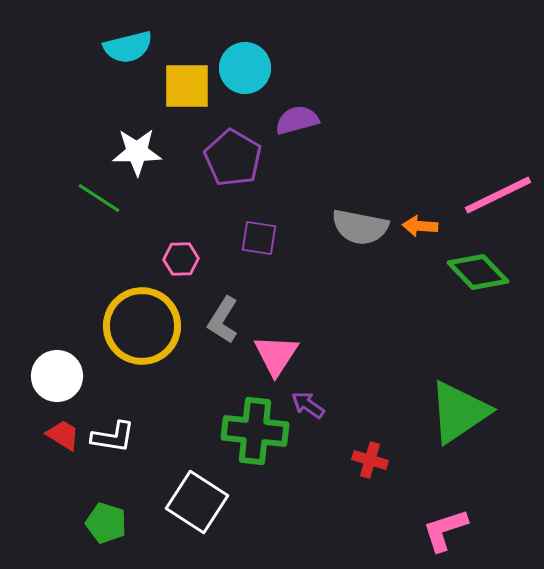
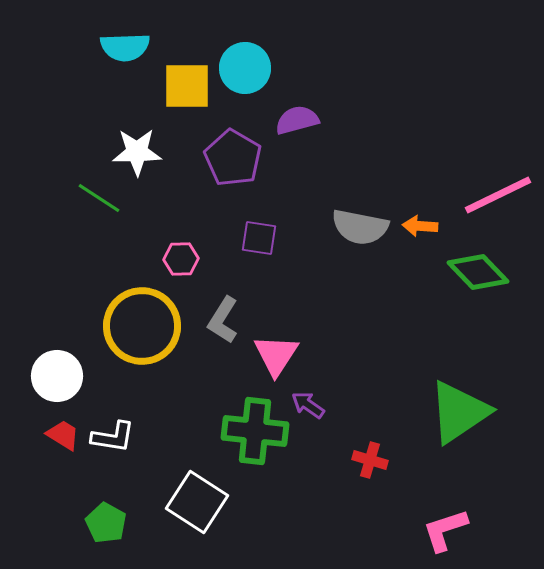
cyan semicircle: moved 3 px left; rotated 12 degrees clockwise
green pentagon: rotated 12 degrees clockwise
